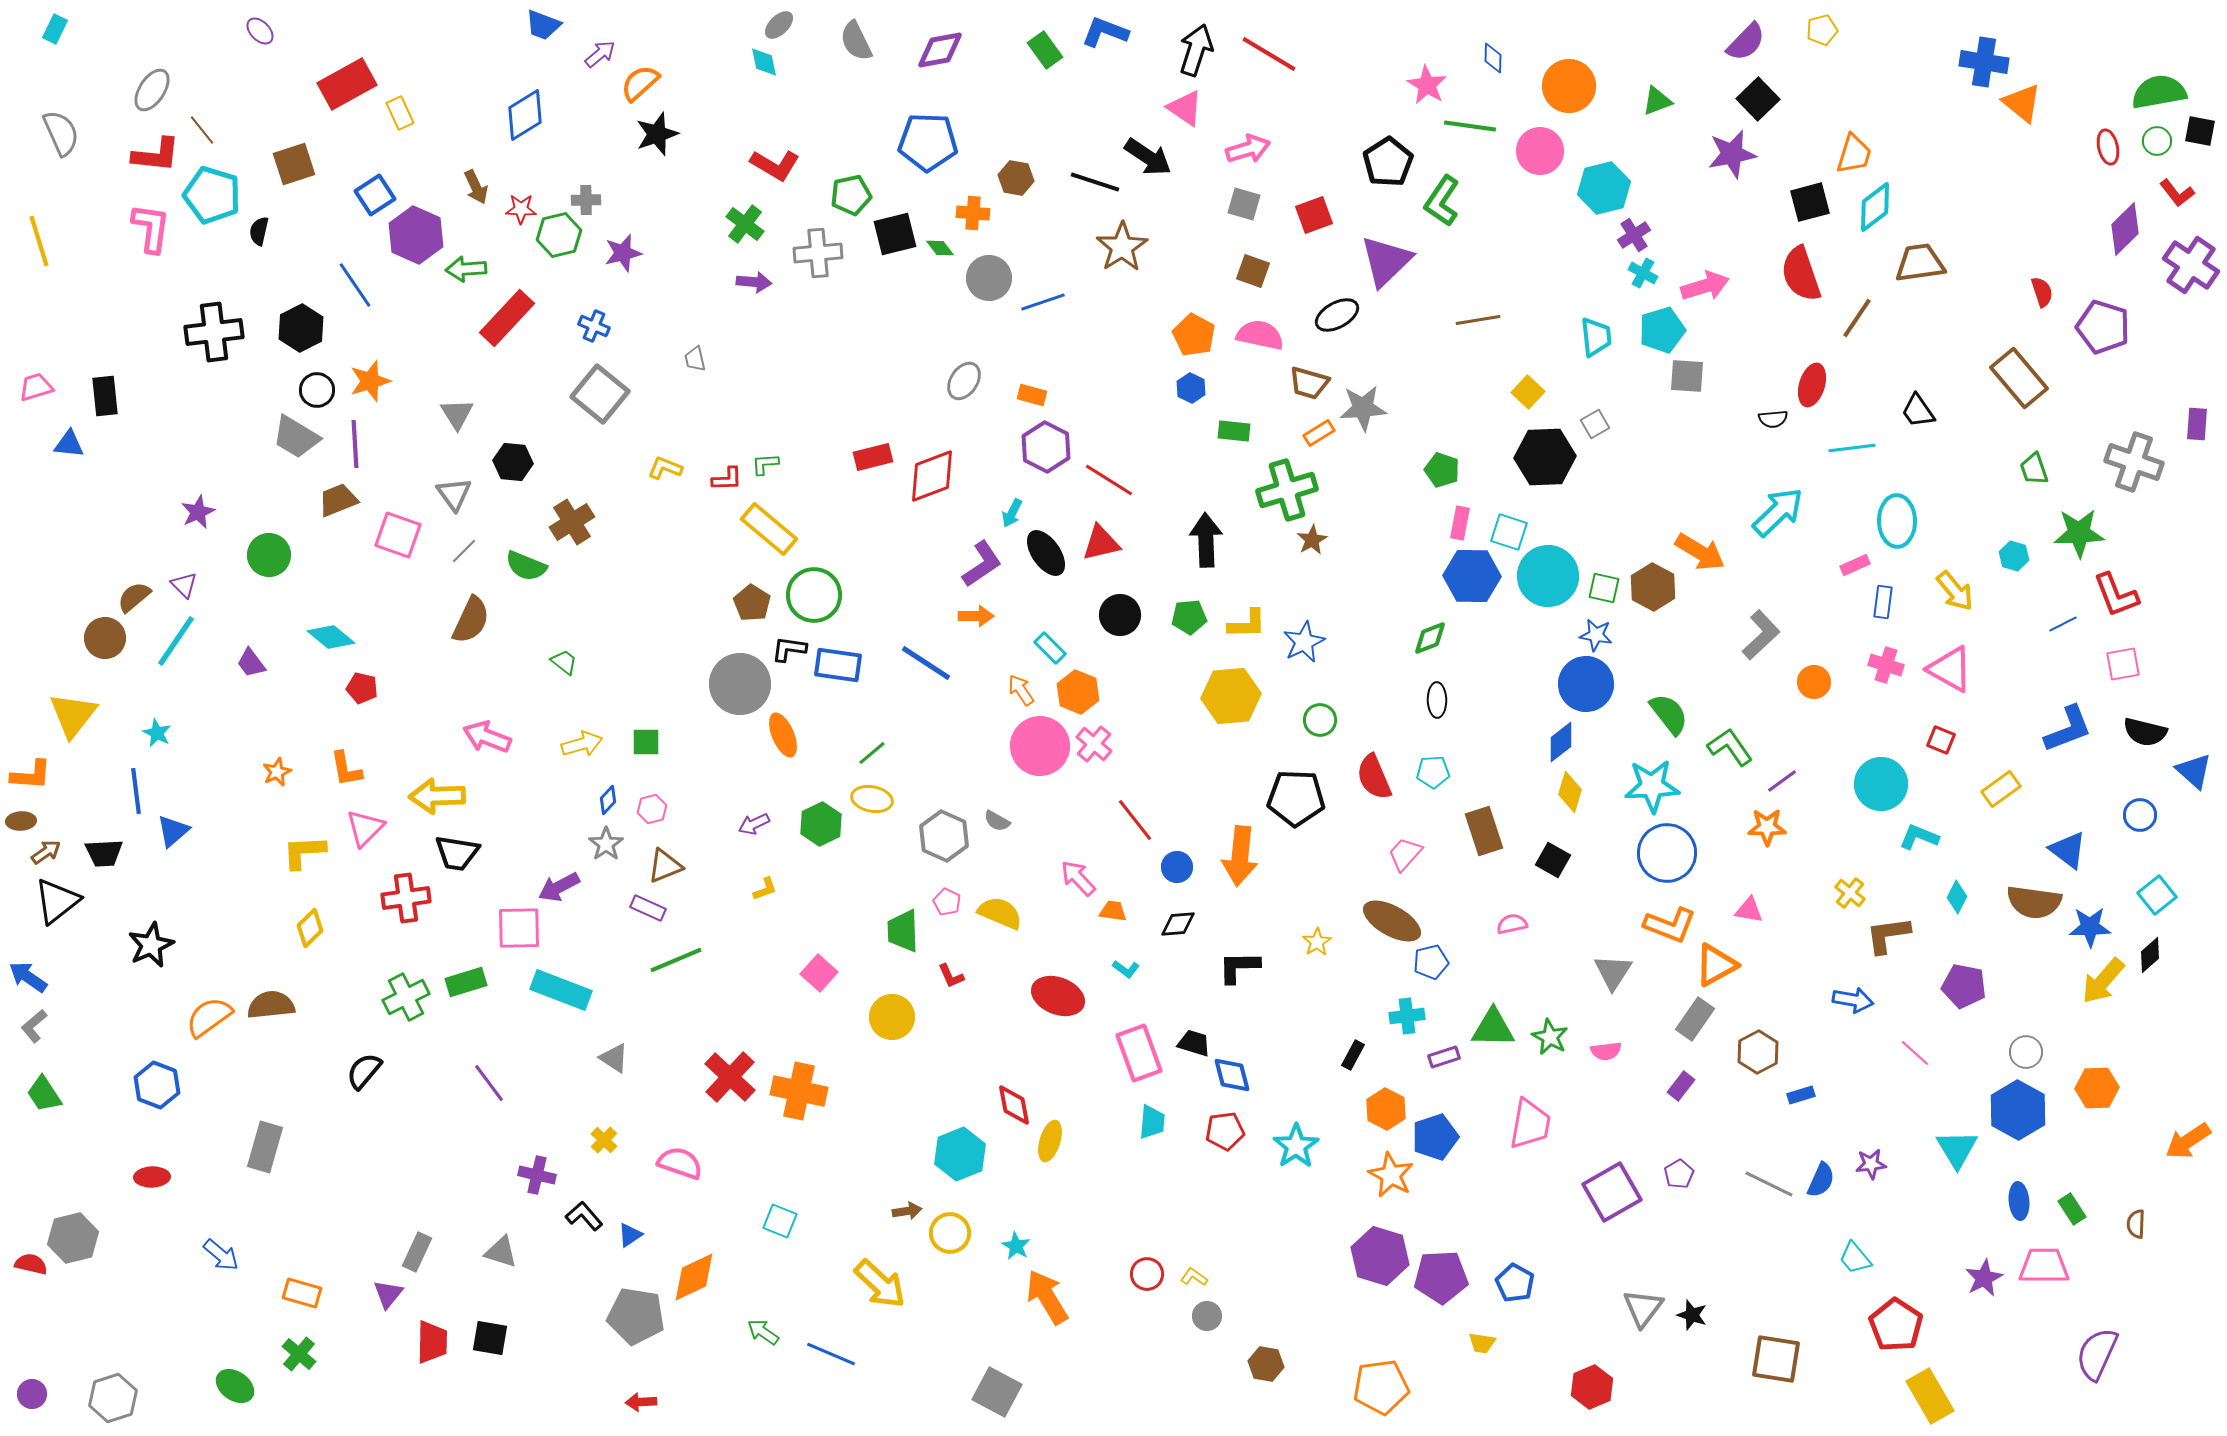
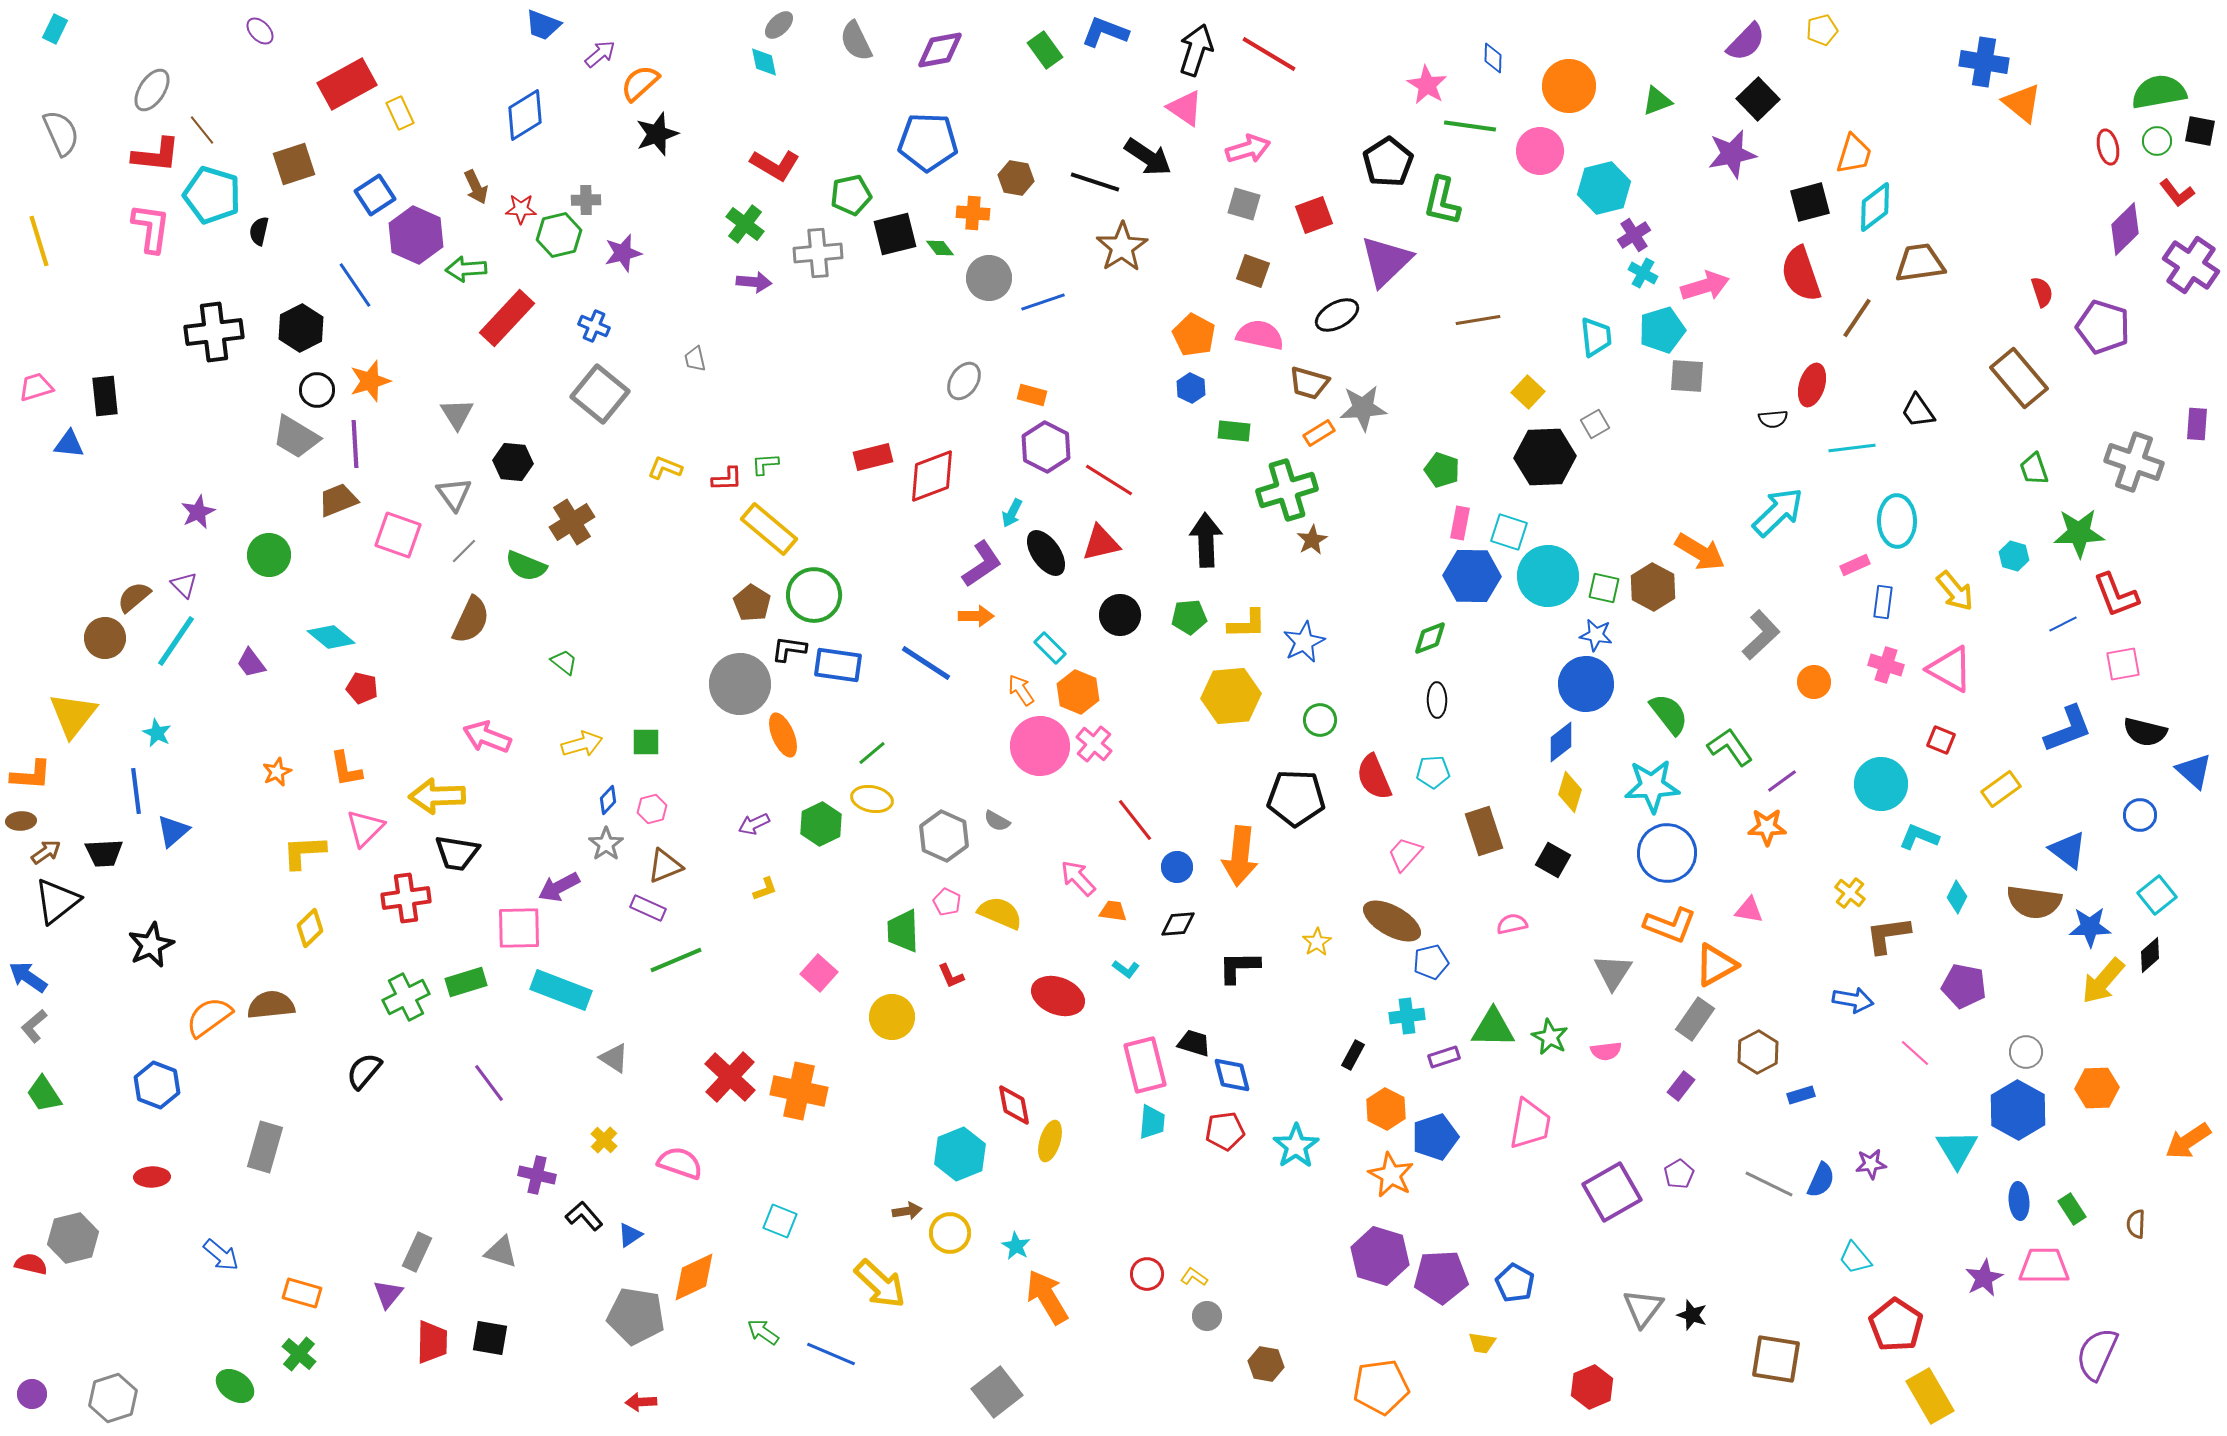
green L-shape at (1442, 201): rotated 21 degrees counterclockwise
pink rectangle at (1139, 1053): moved 6 px right, 12 px down; rotated 6 degrees clockwise
gray square at (997, 1392): rotated 24 degrees clockwise
